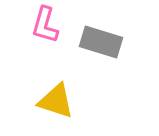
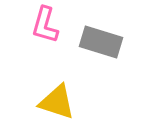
yellow triangle: moved 1 px right, 1 px down
